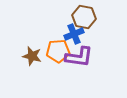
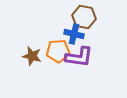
blue cross: rotated 36 degrees clockwise
